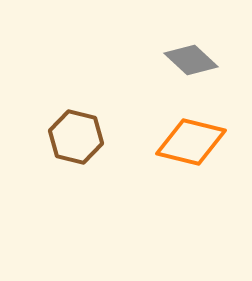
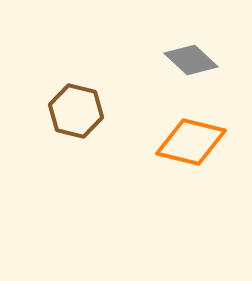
brown hexagon: moved 26 px up
